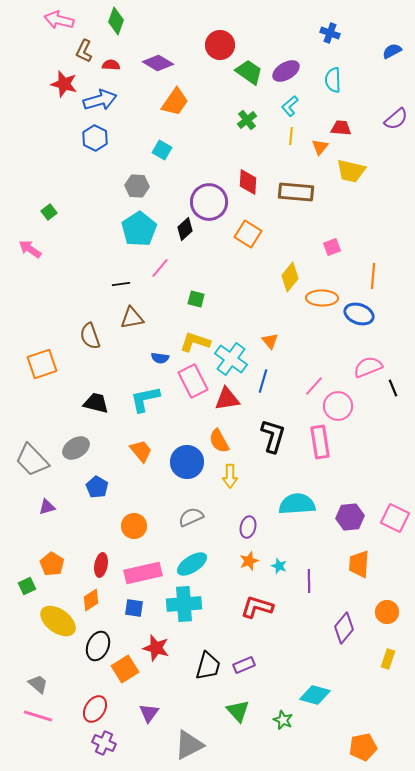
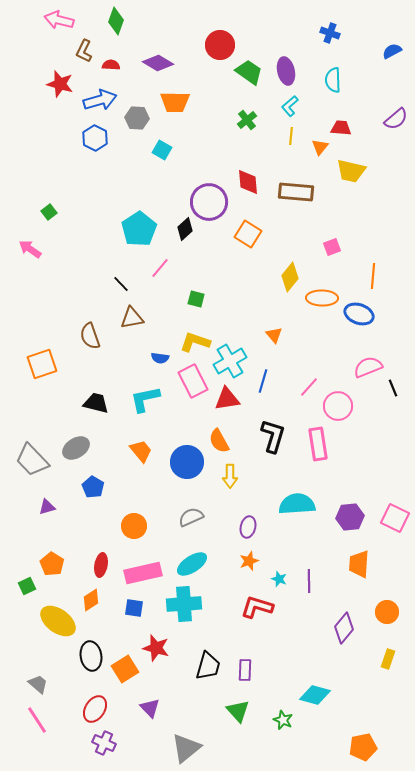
purple ellipse at (286, 71): rotated 72 degrees counterclockwise
red star at (64, 84): moved 4 px left
orange trapezoid at (175, 102): rotated 56 degrees clockwise
red diamond at (248, 182): rotated 8 degrees counterclockwise
gray hexagon at (137, 186): moved 68 px up
black line at (121, 284): rotated 54 degrees clockwise
orange triangle at (270, 341): moved 4 px right, 6 px up
cyan cross at (231, 359): moved 1 px left, 2 px down; rotated 24 degrees clockwise
pink line at (314, 386): moved 5 px left, 1 px down
pink rectangle at (320, 442): moved 2 px left, 2 px down
blue pentagon at (97, 487): moved 4 px left
cyan star at (279, 566): moved 13 px down
black ellipse at (98, 646): moved 7 px left, 10 px down; rotated 32 degrees counterclockwise
purple rectangle at (244, 665): moved 1 px right, 5 px down; rotated 65 degrees counterclockwise
purple triangle at (149, 713): moved 1 px right, 5 px up; rotated 20 degrees counterclockwise
pink line at (38, 716): moved 1 px left, 4 px down; rotated 40 degrees clockwise
gray triangle at (189, 745): moved 3 px left, 3 px down; rotated 12 degrees counterclockwise
